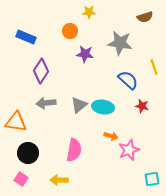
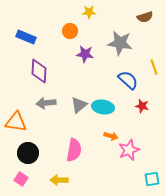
purple diamond: moved 2 px left; rotated 30 degrees counterclockwise
